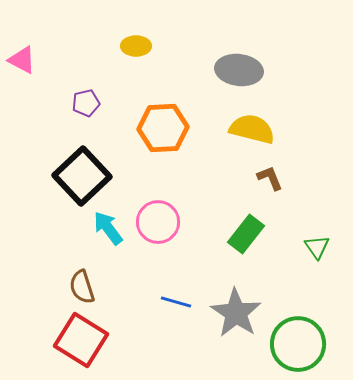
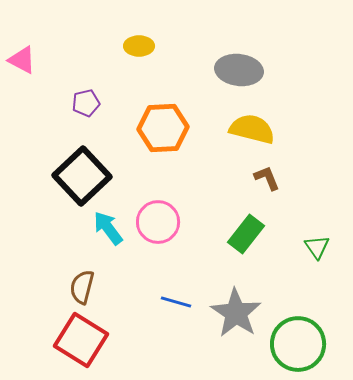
yellow ellipse: moved 3 px right
brown L-shape: moved 3 px left
brown semicircle: rotated 32 degrees clockwise
